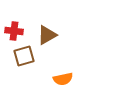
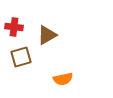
red cross: moved 4 px up
brown square: moved 3 px left, 1 px down
